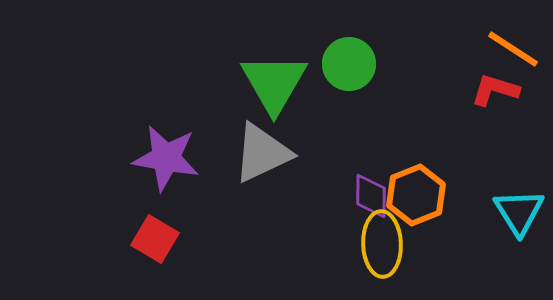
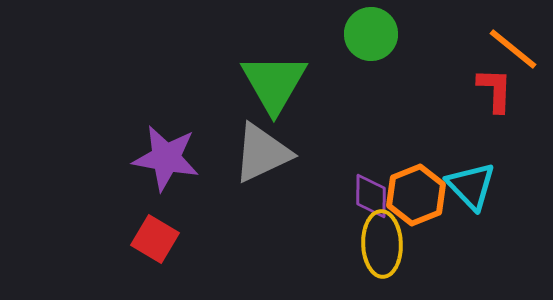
orange line: rotated 6 degrees clockwise
green circle: moved 22 px right, 30 px up
red L-shape: rotated 75 degrees clockwise
cyan triangle: moved 48 px left, 26 px up; rotated 12 degrees counterclockwise
